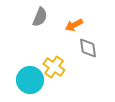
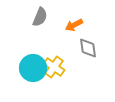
cyan circle: moved 3 px right, 12 px up
